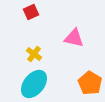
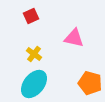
red square: moved 4 px down
orange pentagon: rotated 15 degrees counterclockwise
